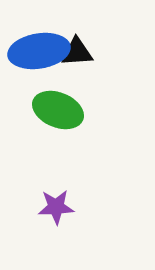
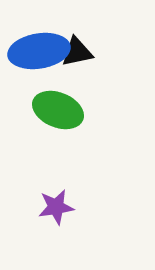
black triangle: rotated 8 degrees counterclockwise
purple star: rotated 6 degrees counterclockwise
